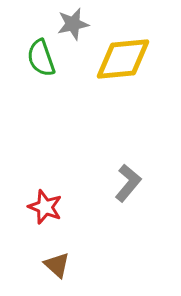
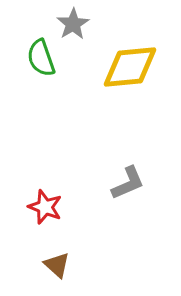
gray star: rotated 20 degrees counterclockwise
yellow diamond: moved 7 px right, 8 px down
gray L-shape: rotated 27 degrees clockwise
